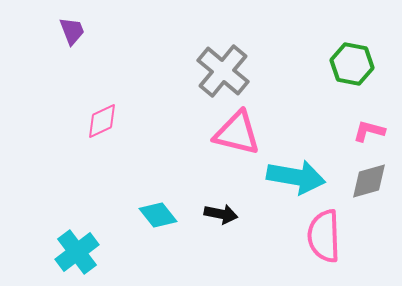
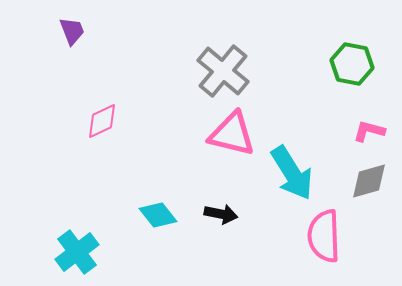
pink triangle: moved 5 px left, 1 px down
cyan arrow: moved 4 px left, 4 px up; rotated 48 degrees clockwise
